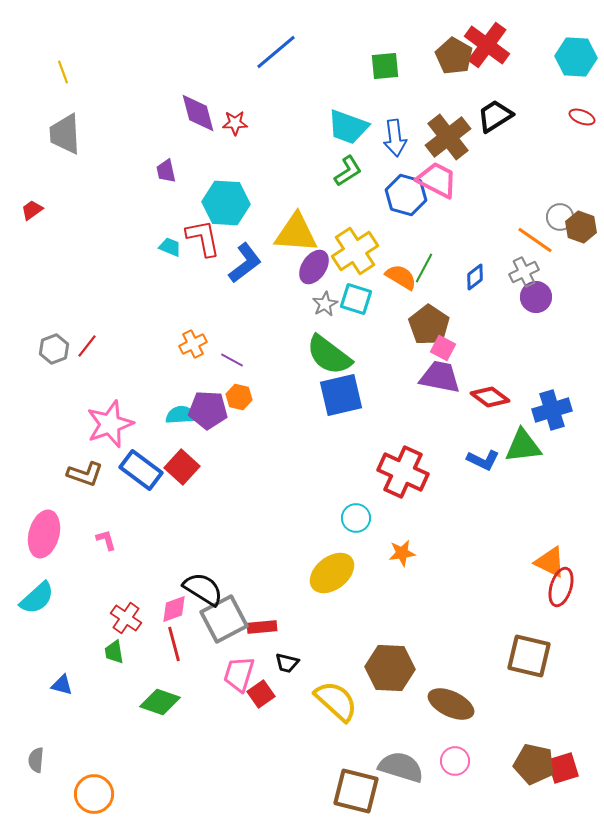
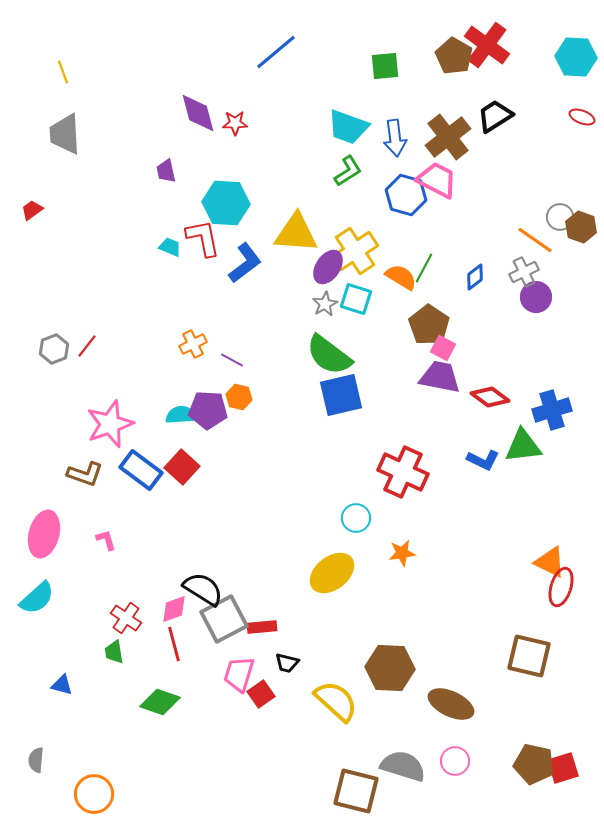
purple ellipse at (314, 267): moved 14 px right
gray semicircle at (401, 767): moved 2 px right, 1 px up
